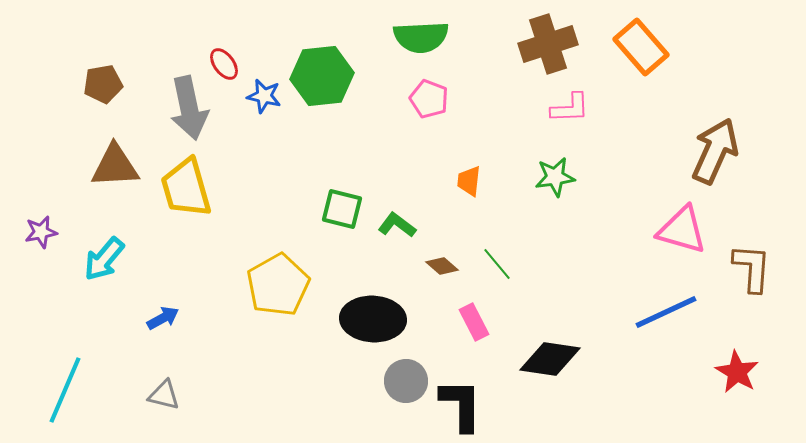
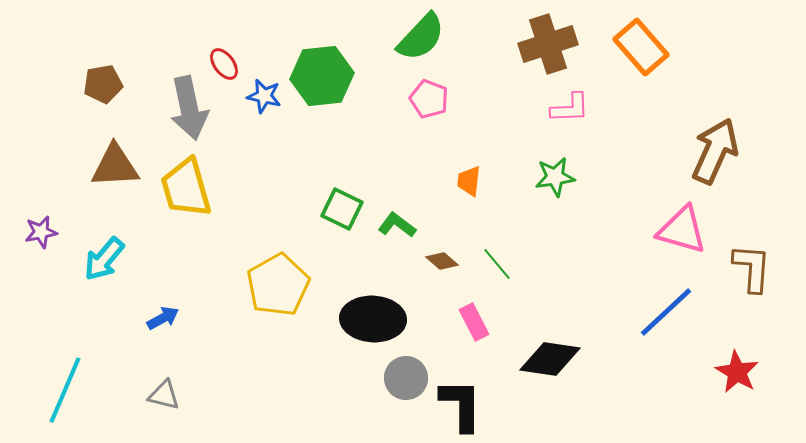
green semicircle: rotated 44 degrees counterclockwise
green square: rotated 12 degrees clockwise
brown diamond: moved 5 px up
blue line: rotated 18 degrees counterclockwise
gray circle: moved 3 px up
